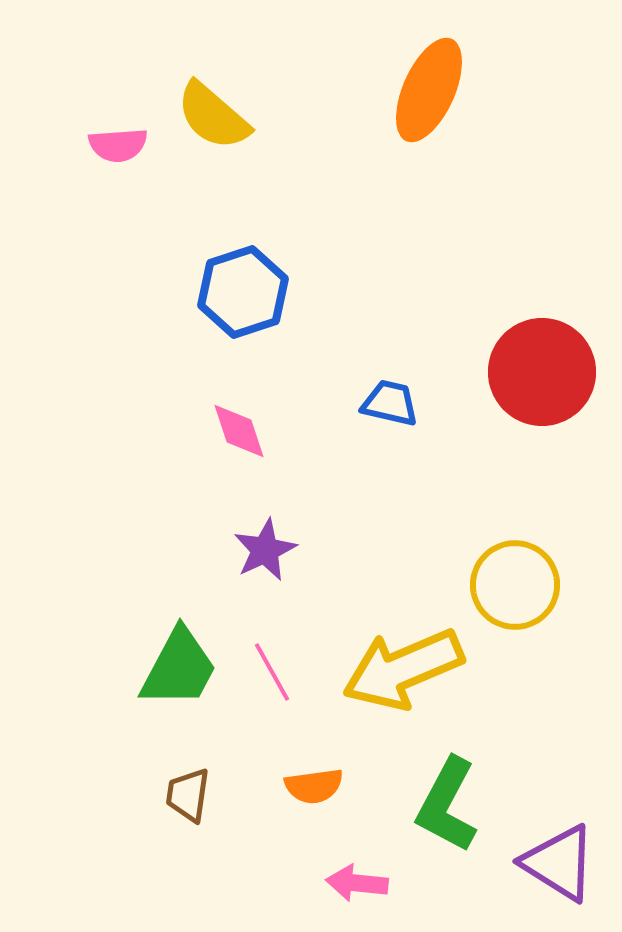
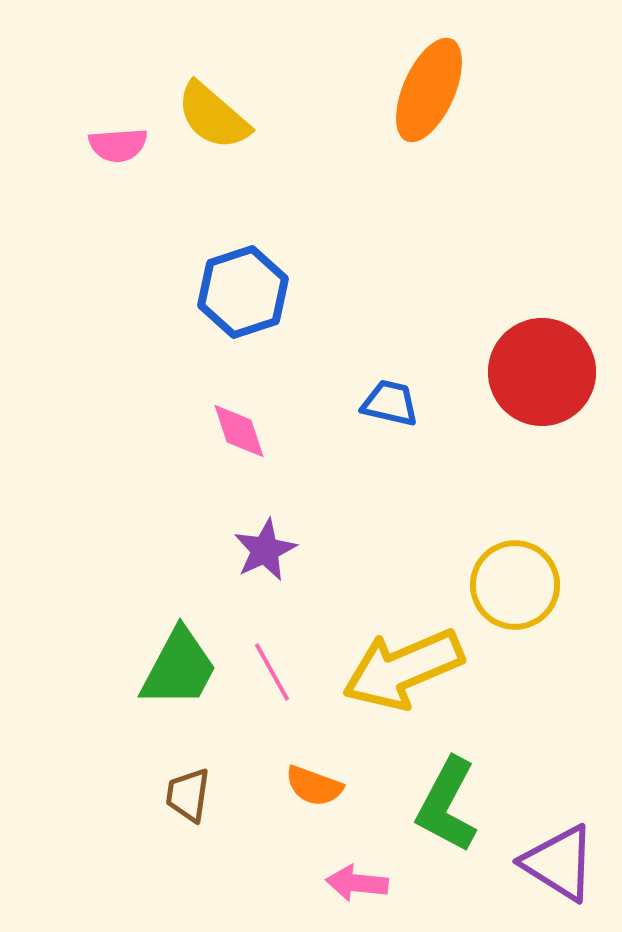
orange semicircle: rotated 28 degrees clockwise
